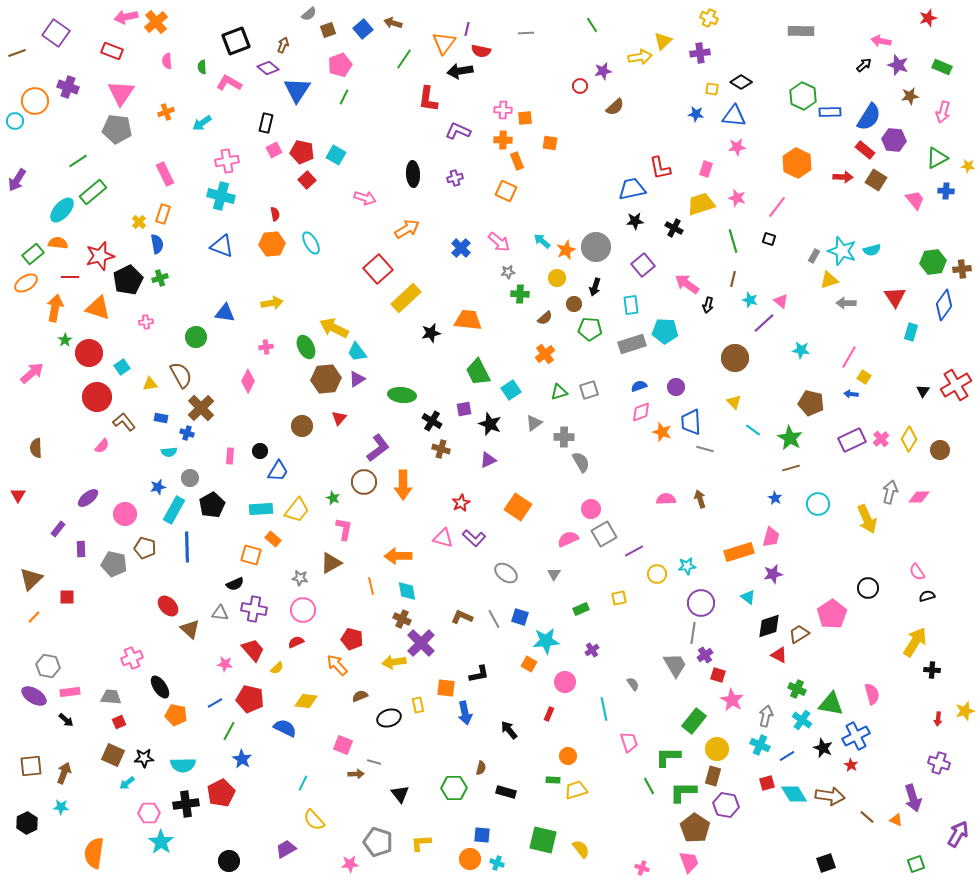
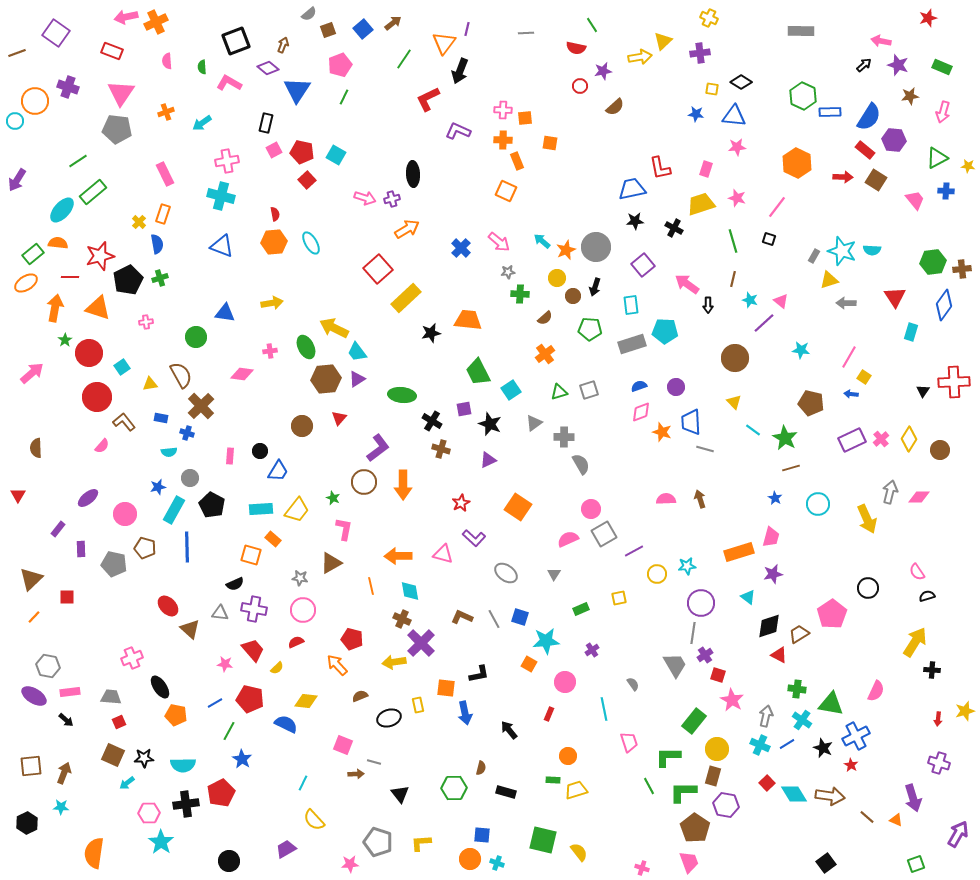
orange cross at (156, 22): rotated 15 degrees clockwise
brown arrow at (393, 23): rotated 126 degrees clockwise
red semicircle at (481, 51): moved 95 px right, 3 px up
black arrow at (460, 71): rotated 60 degrees counterclockwise
red L-shape at (428, 99): rotated 56 degrees clockwise
purple cross at (455, 178): moved 63 px left, 21 px down
orange hexagon at (272, 244): moved 2 px right, 2 px up
cyan semicircle at (872, 250): rotated 18 degrees clockwise
brown circle at (574, 304): moved 1 px left, 8 px up
black arrow at (708, 305): rotated 14 degrees counterclockwise
pink cross at (266, 347): moved 4 px right, 4 px down
pink diamond at (248, 381): moved 6 px left, 7 px up; rotated 70 degrees clockwise
red cross at (956, 385): moved 2 px left, 3 px up; rotated 28 degrees clockwise
brown cross at (201, 408): moved 2 px up
green star at (790, 438): moved 5 px left
gray semicircle at (581, 462): moved 2 px down
black pentagon at (212, 505): rotated 15 degrees counterclockwise
pink triangle at (443, 538): moved 16 px down
cyan diamond at (407, 591): moved 3 px right
green cross at (797, 689): rotated 18 degrees counterclockwise
pink semicircle at (872, 694): moved 4 px right, 3 px up; rotated 40 degrees clockwise
blue semicircle at (285, 728): moved 1 px right, 4 px up
blue line at (787, 756): moved 12 px up
red square at (767, 783): rotated 28 degrees counterclockwise
yellow semicircle at (581, 849): moved 2 px left, 3 px down
black square at (826, 863): rotated 18 degrees counterclockwise
